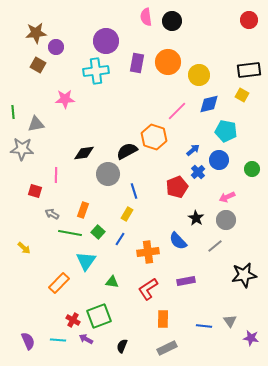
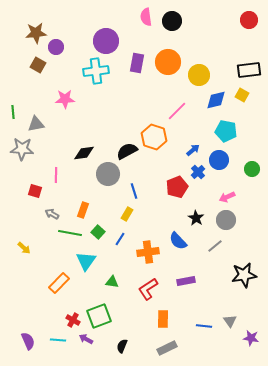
blue diamond at (209, 104): moved 7 px right, 4 px up
